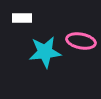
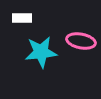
cyan star: moved 4 px left
